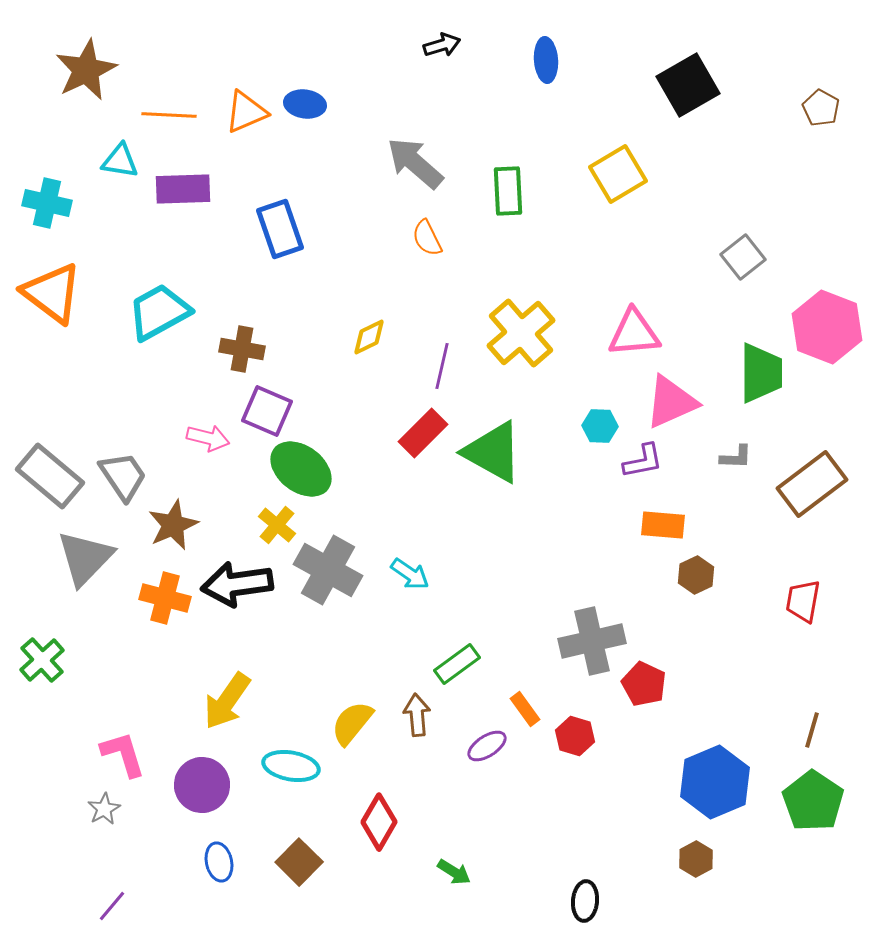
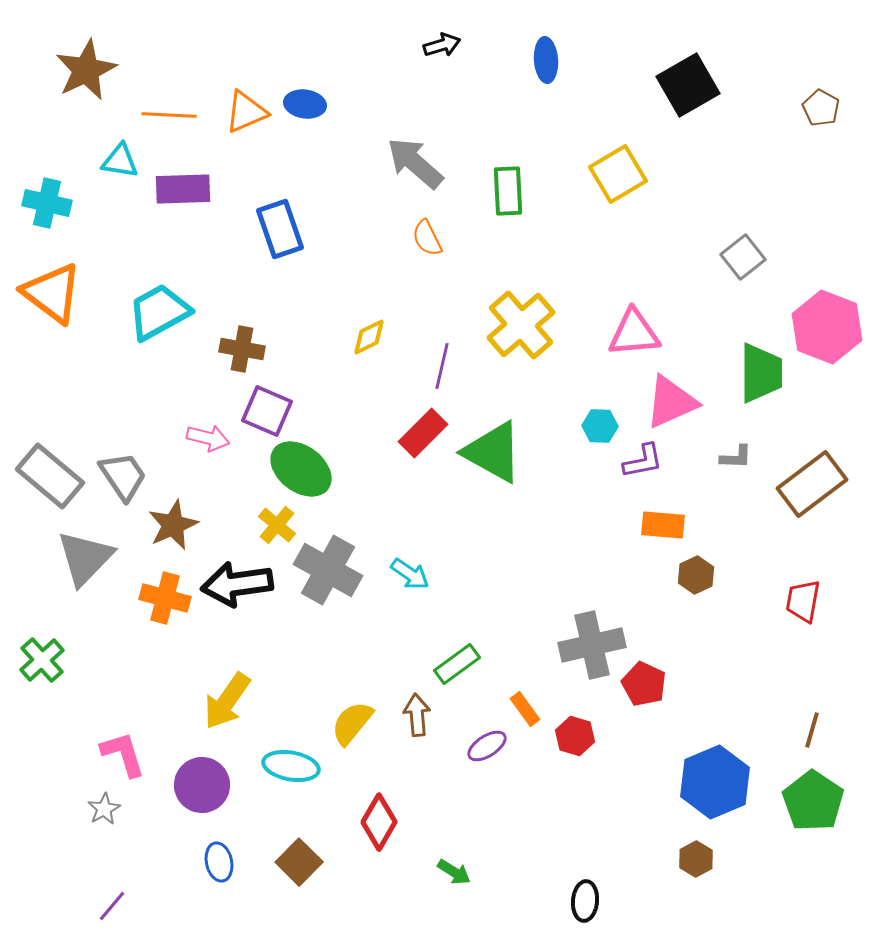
yellow cross at (521, 333): moved 8 px up
gray cross at (592, 641): moved 4 px down
